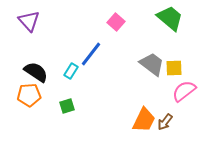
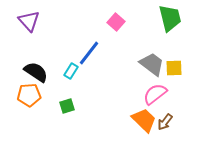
green trapezoid: rotated 36 degrees clockwise
blue line: moved 2 px left, 1 px up
pink semicircle: moved 29 px left, 3 px down
orange trapezoid: rotated 72 degrees counterclockwise
